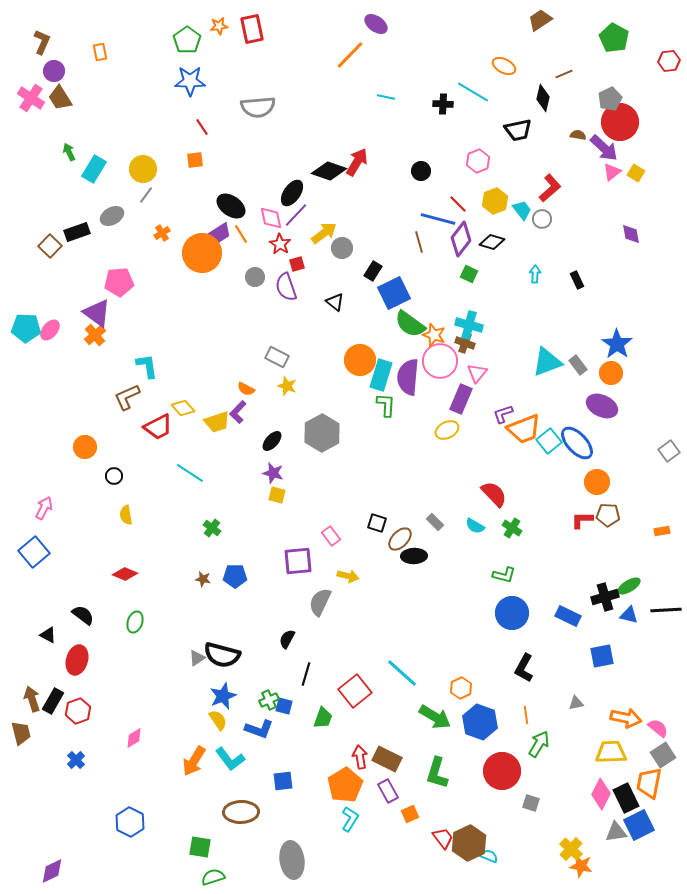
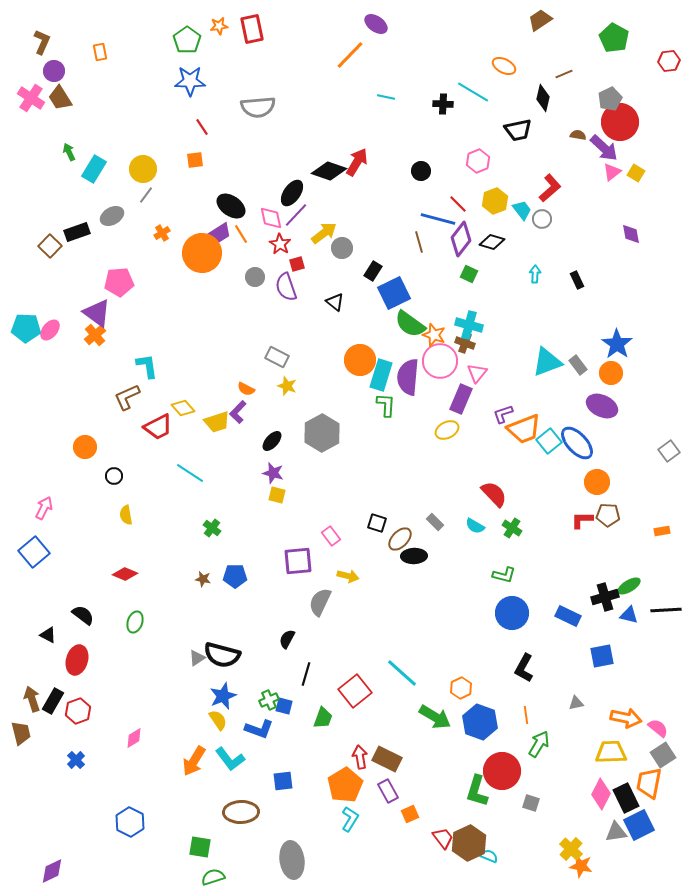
green L-shape at (437, 773): moved 40 px right, 18 px down
